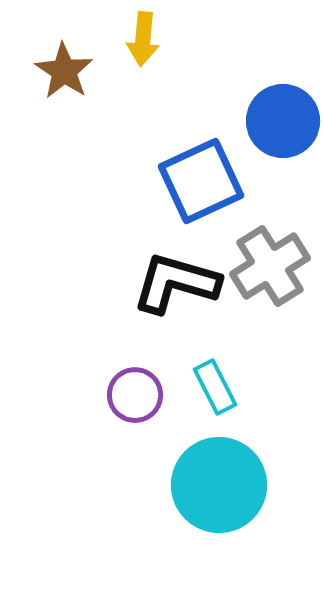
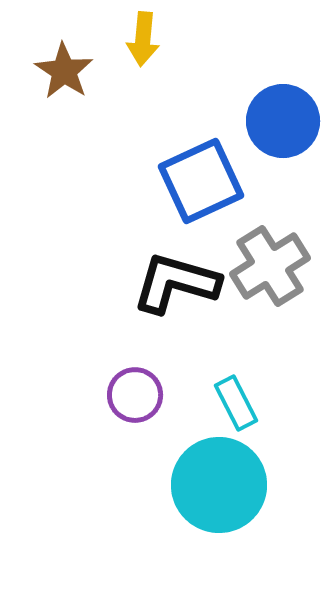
cyan rectangle: moved 21 px right, 16 px down
